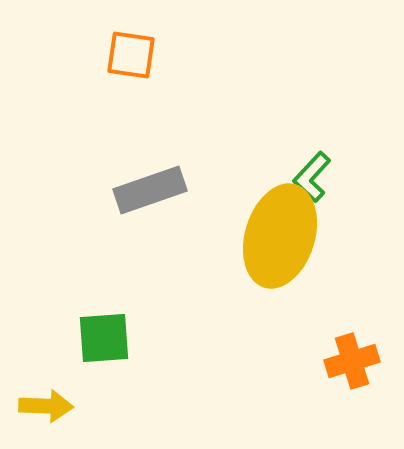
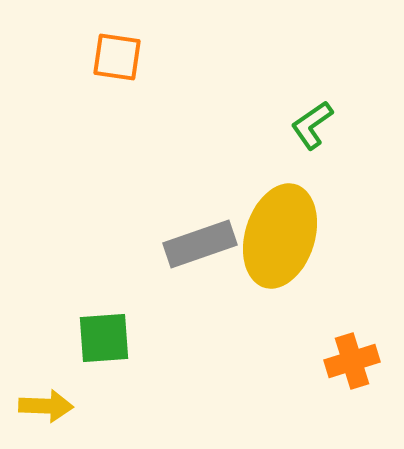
orange square: moved 14 px left, 2 px down
green L-shape: moved 52 px up; rotated 12 degrees clockwise
gray rectangle: moved 50 px right, 54 px down
